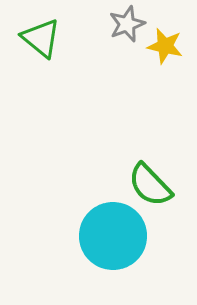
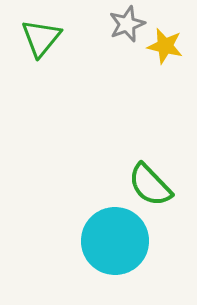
green triangle: rotated 30 degrees clockwise
cyan circle: moved 2 px right, 5 px down
